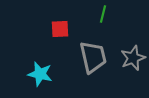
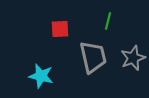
green line: moved 5 px right, 7 px down
cyan star: moved 1 px right, 2 px down
